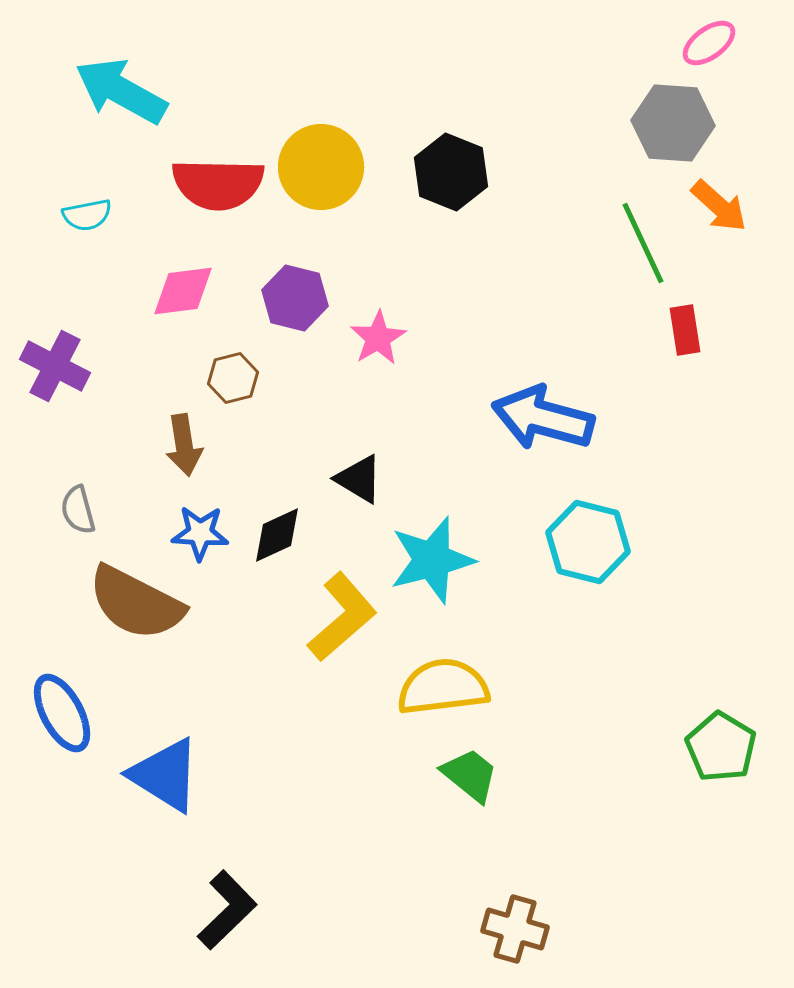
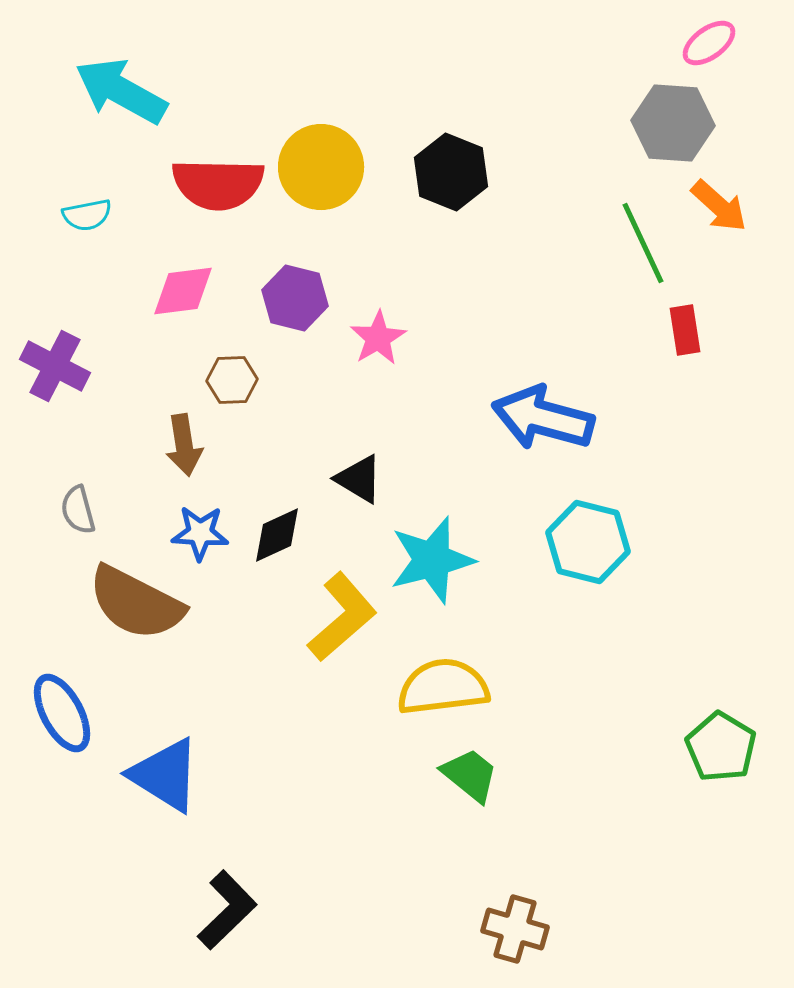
brown hexagon: moved 1 px left, 2 px down; rotated 12 degrees clockwise
